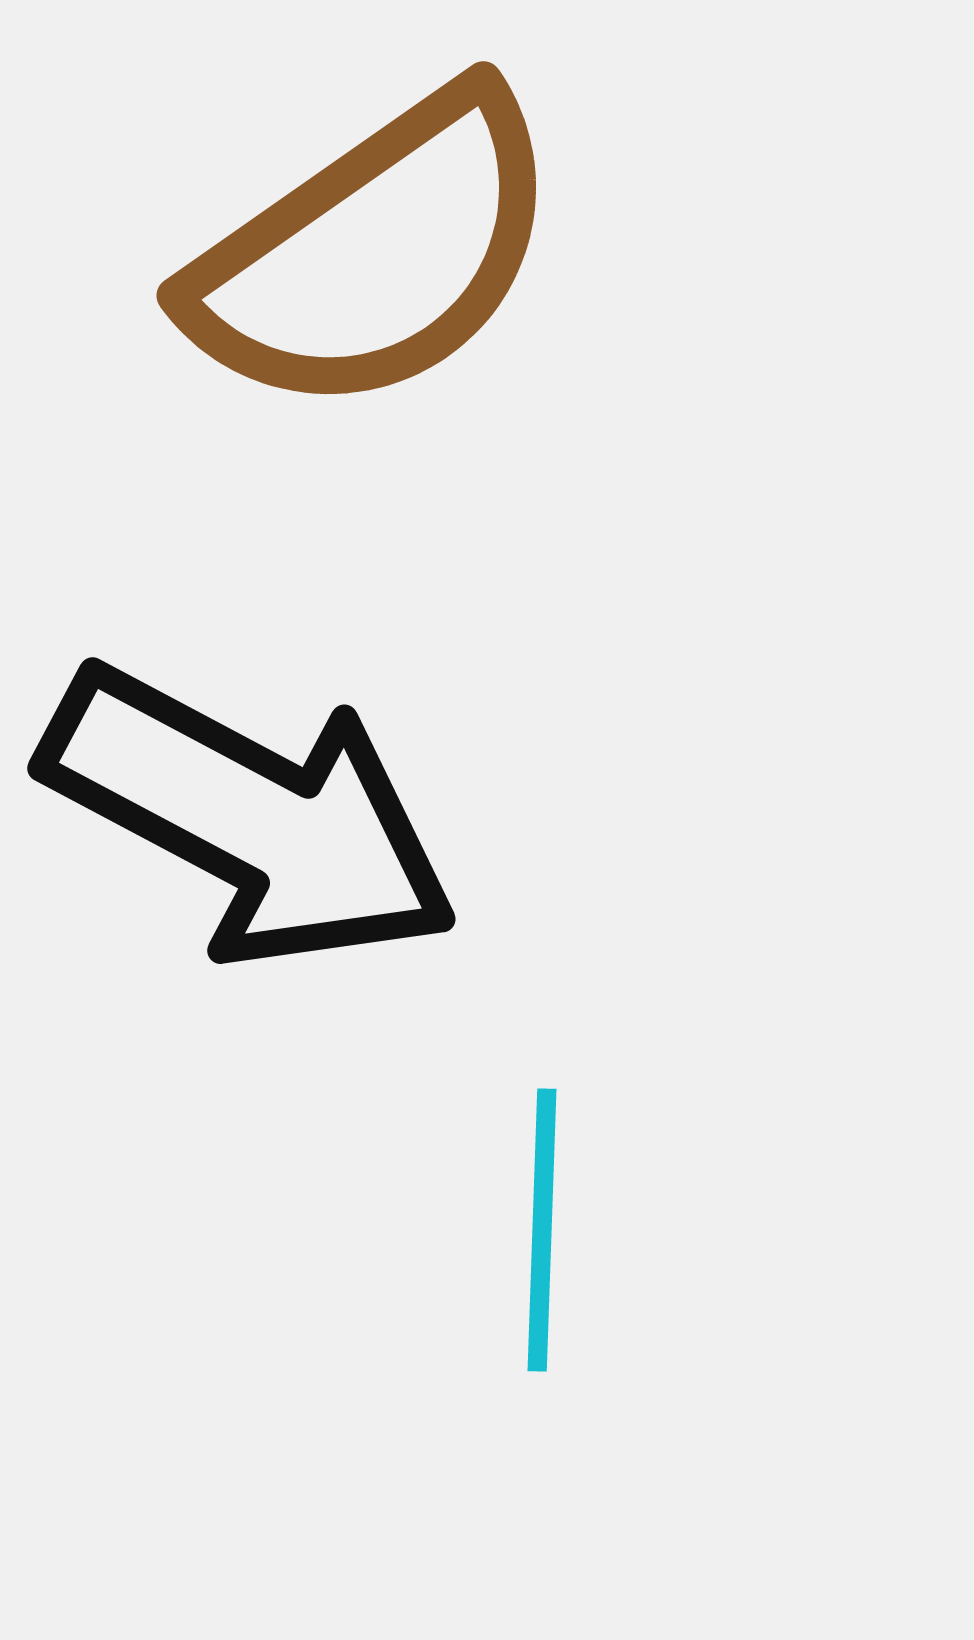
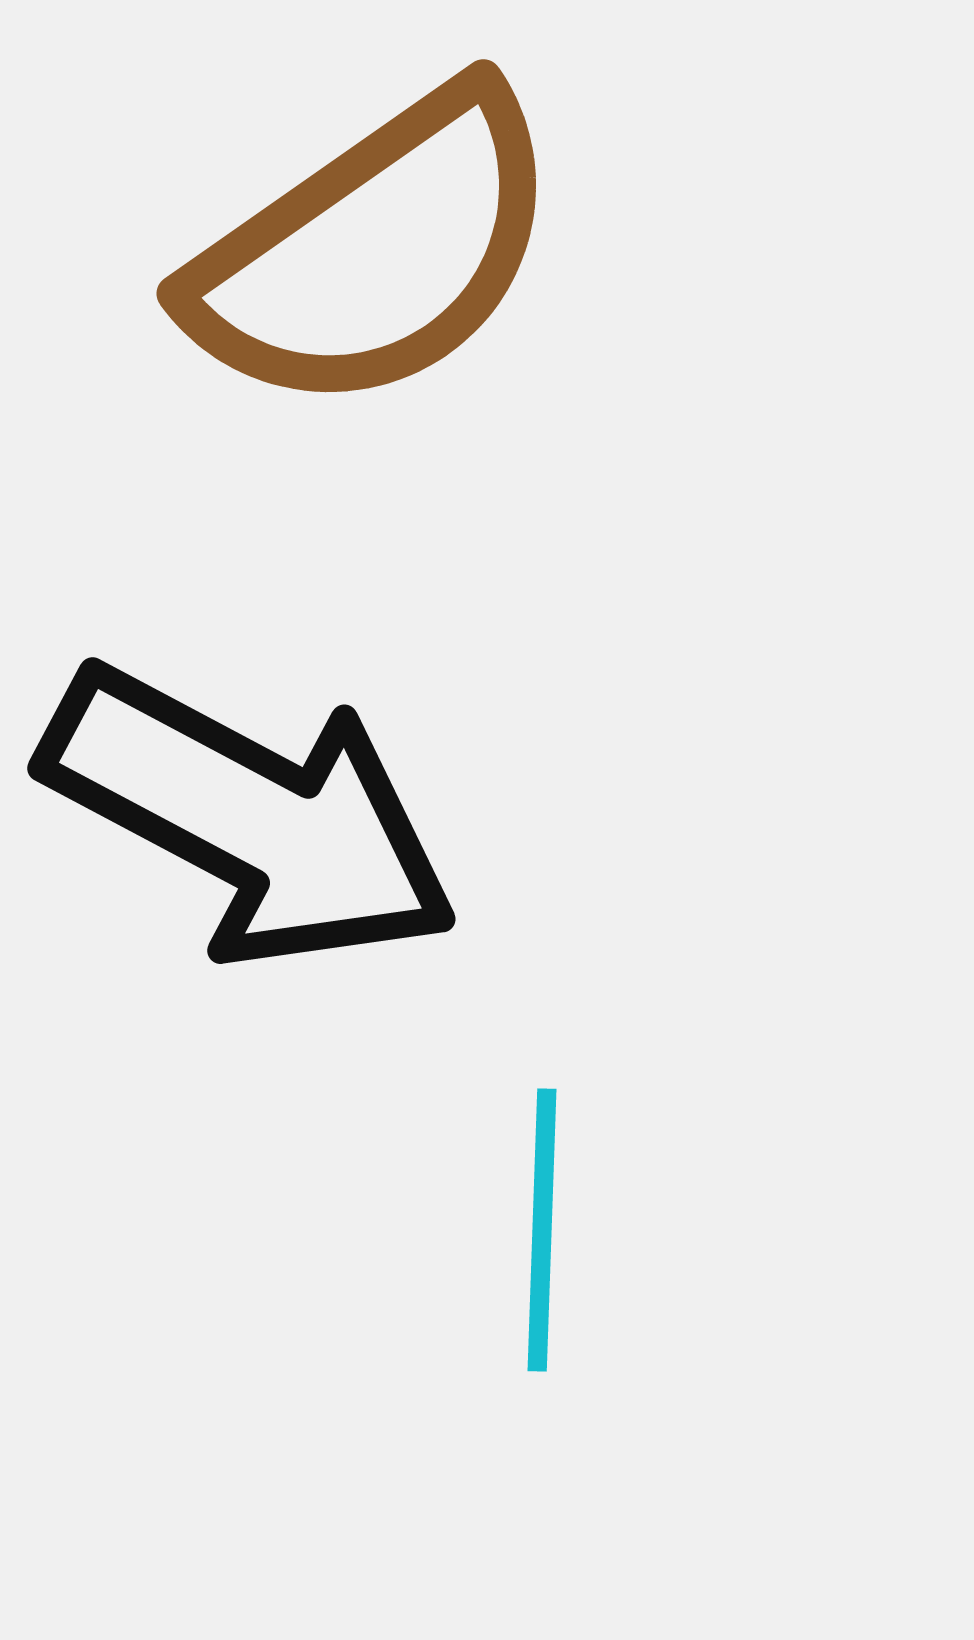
brown semicircle: moved 2 px up
